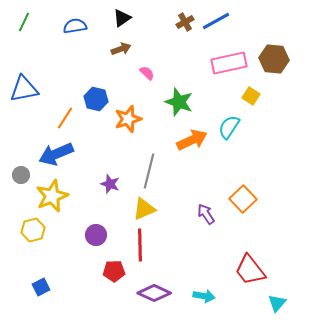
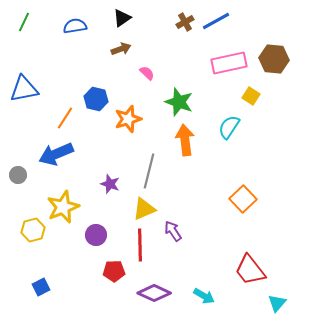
orange arrow: moved 7 px left; rotated 72 degrees counterclockwise
gray circle: moved 3 px left
yellow star: moved 11 px right, 11 px down
purple arrow: moved 33 px left, 17 px down
cyan arrow: rotated 20 degrees clockwise
